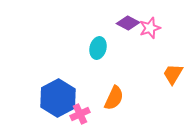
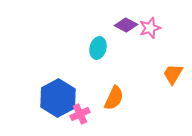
purple diamond: moved 2 px left, 2 px down
